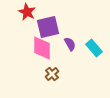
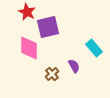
purple semicircle: moved 4 px right, 22 px down
pink diamond: moved 13 px left
